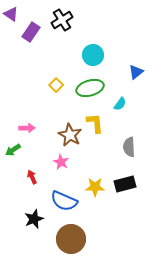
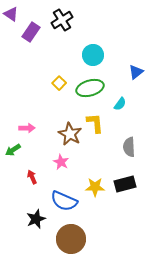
yellow square: moved 3 px right, 2 px up
brown star: moved 1 px up
black star: moved 2 px right
